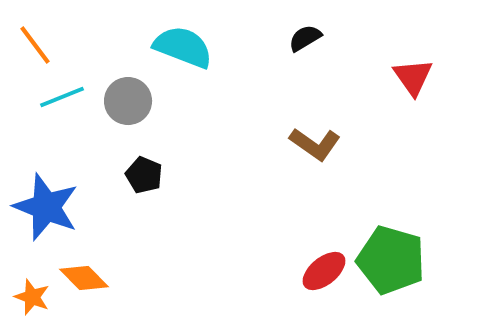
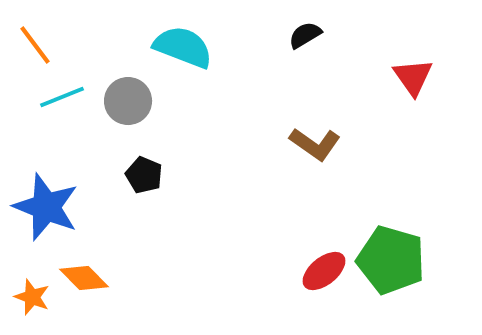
black semicircle: moved 3 px up
